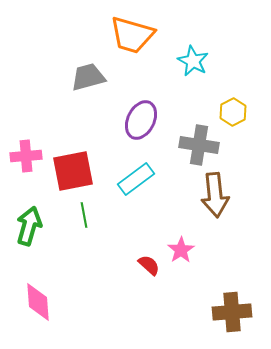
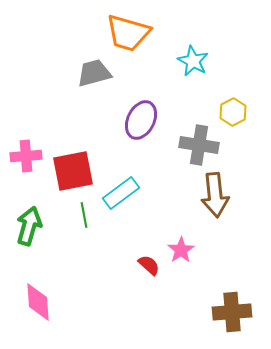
orange trapezoid: moved 4 px left, 2 px up
gray trapezoid: moved 6 px right, 4 px up
cyan rectangle: moved 15 px left, 14 px down
